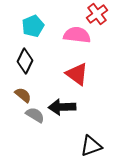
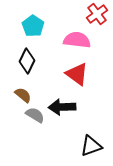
cyan pentagon: rotated 15 degrees counterclockwise
pink semicircle: moved 5 px down
black diamond: moved 2 px right
